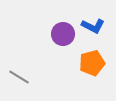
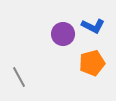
gray line: rotated 30 degrees clockwise
